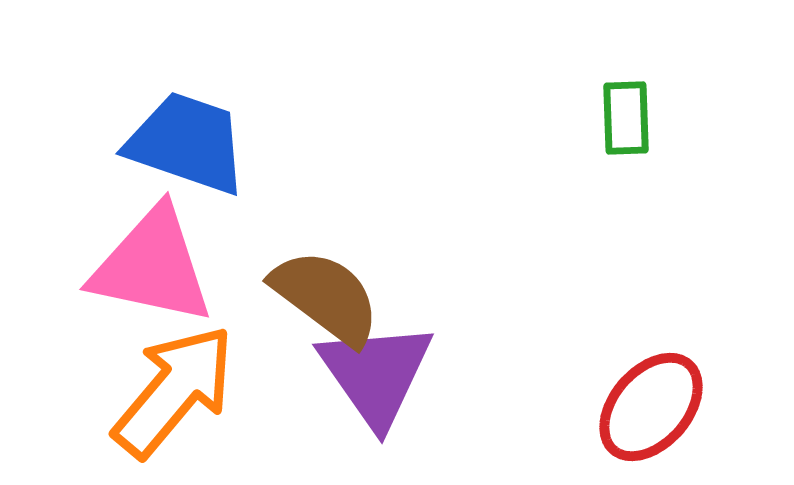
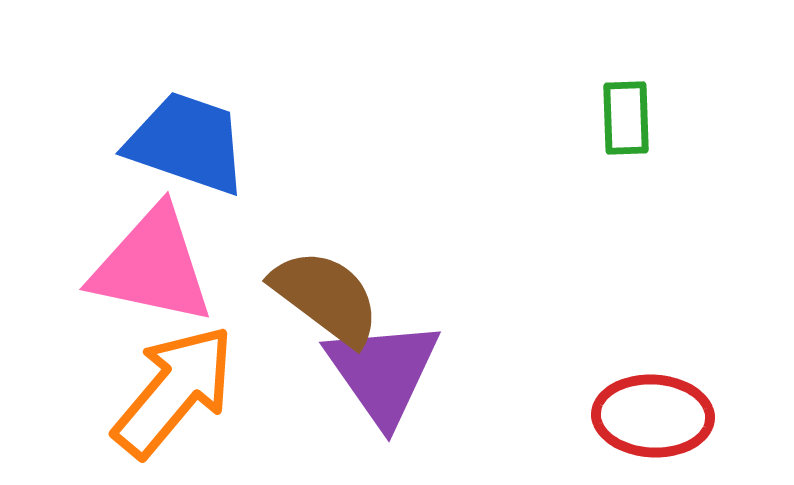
purple triangle: moved 7 px right, 2 px up
red ellipse: moved 2 px right, 9 px down; rotated 52 degrees clockwise
